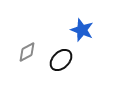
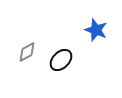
blue star: moved 14 px right
